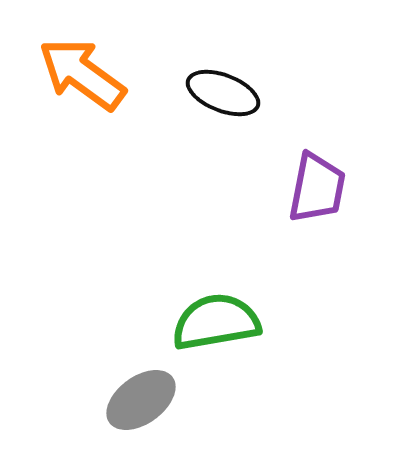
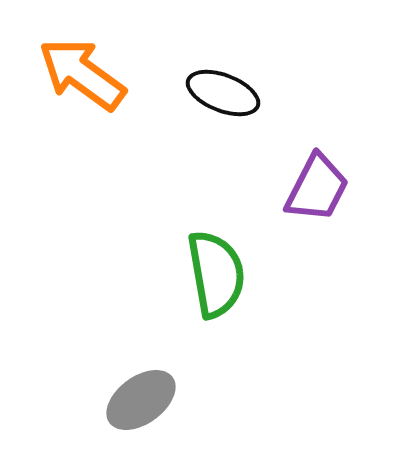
purple trapezoid: rotated 16 degrees clockwise
green semicircle: moved 48 px up; rotated 90 degrees clockwise
